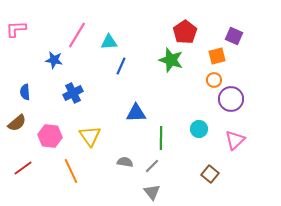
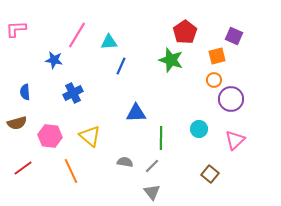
brown semicircle: rotated 24 degrees clockwise
yellow triangle: rotated 15 degrees counterclockwise
